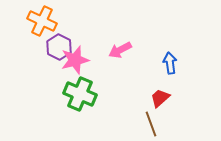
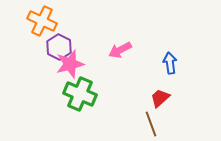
pink star: moved 5 px left, 4 px down
